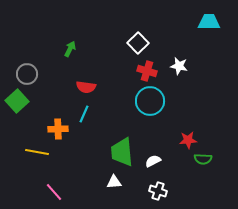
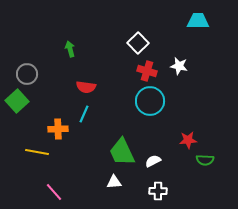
cyan trapezoid: moved 11 px left, 1 px up
green arrow: rotated 42 degrees counterclockwise
green trapezoid: rotated 20 degrees counterclockwise
green semicircle: moved 2 px right, 1 px down
white cross: rotated 18 degrees counterclockwise
